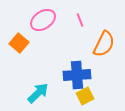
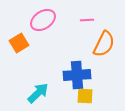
pink line: moved 7 px right; rotated 72 degrees counterclockwise
orange square: rotated 18 degrees clockwise
yellow square: rotated 30 degrees clockwise
